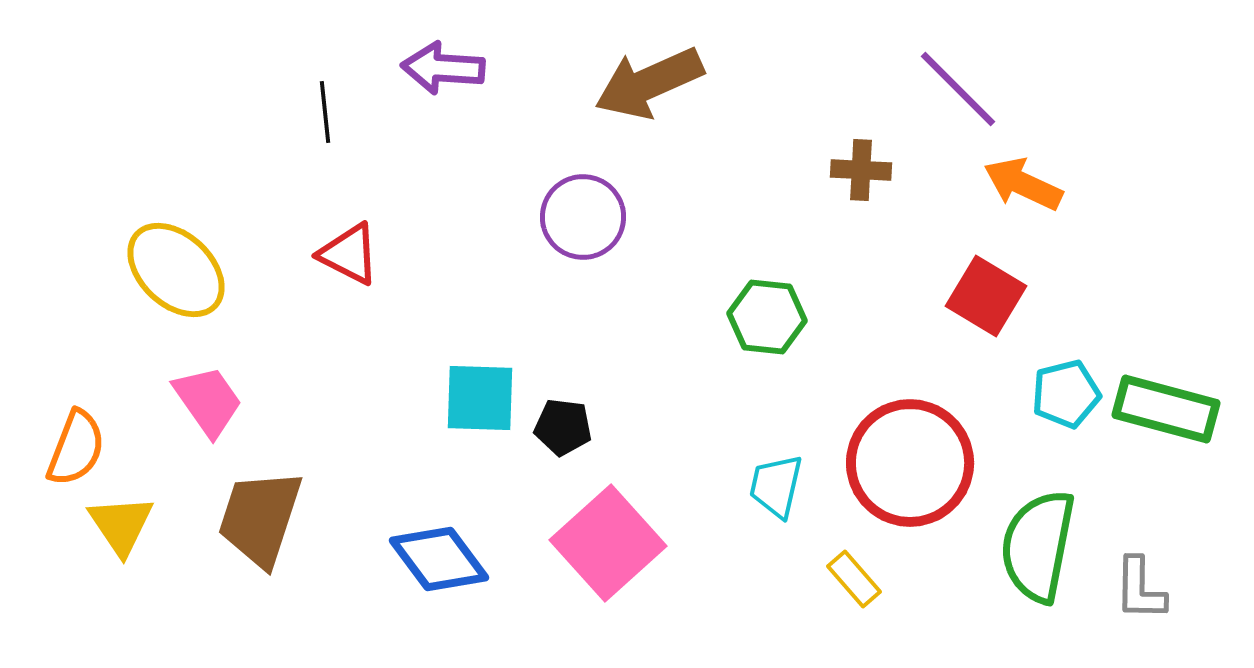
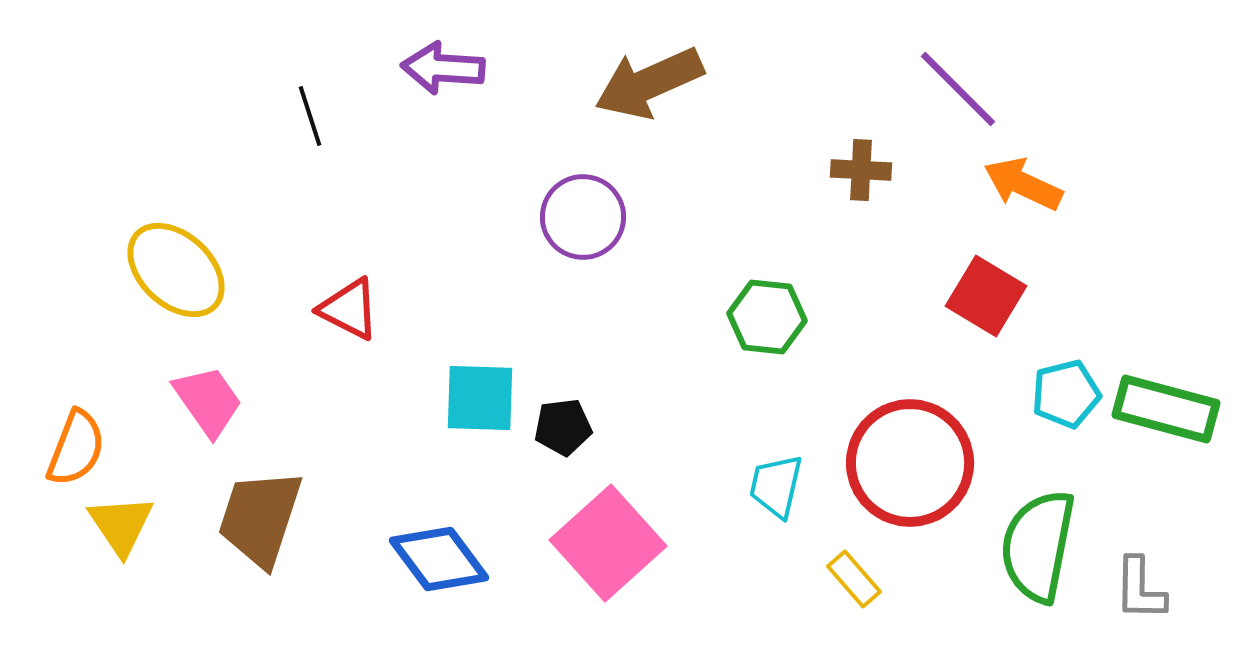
black line: moved 15 px left, 4 px down; rotated 12 degrees counterclockwise
red triangle: moved 55 px down
black pentagon: rotated 14 degrees counterclockwise
